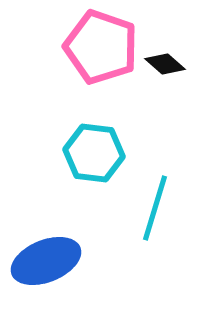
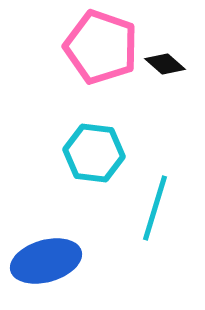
blue ellipse: rotated 6 degrees clockwise
